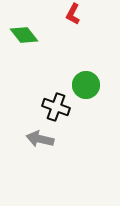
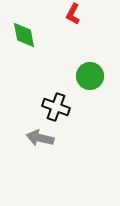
green diamond: rotated 28 degrees clockwise
green circle: moved 4 px right, 9 px up
gray arrow: moved 1 px up
